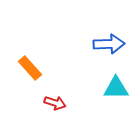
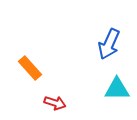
blue arrow: rotated 116 degrees clockwise
cyan triangle: moved 1 px right, 1 px down
